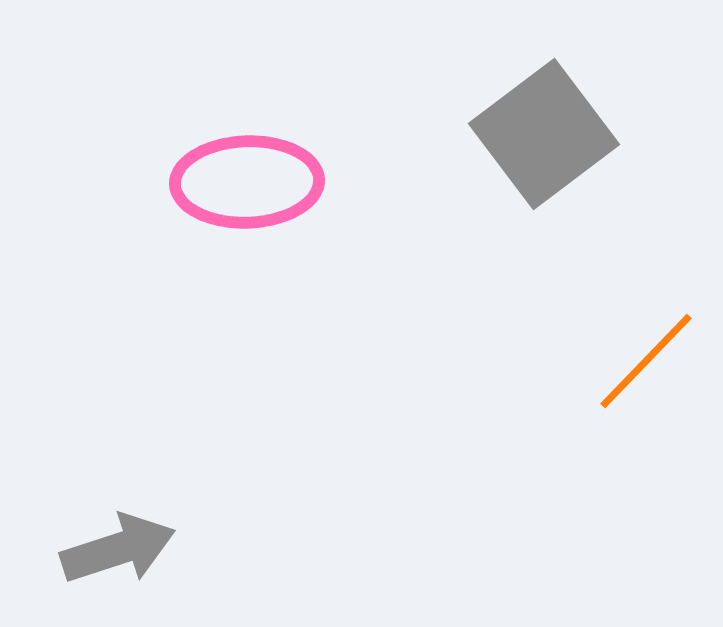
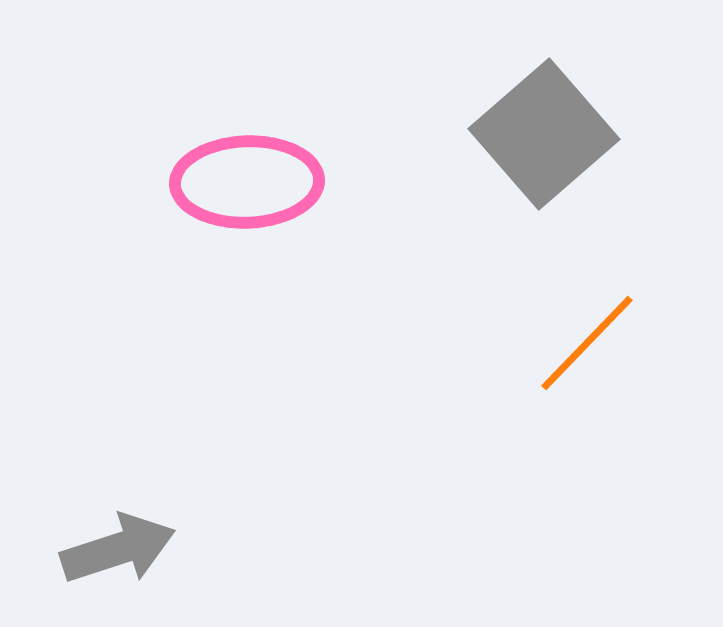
gray square: rotated 4 degrees counterclockwise
orange line: moved 59 px left, 18 px up
